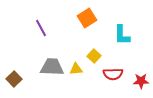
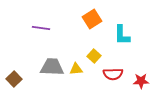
orange square: moved 5 px right, 1 px down
purple line: rotated 54 degrees counterclockwise
